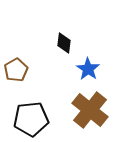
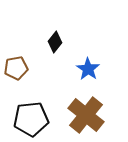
black diamond: moved 9 px left, 1 px up; rotated 30 degrees clockwise
brown pentagon: moved 2 px up; rotated 20 degrees clockwise
brown cross: moved 4 px left, 5 px down
